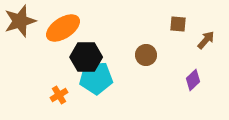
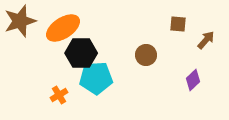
black hexagon: moved 5 px left, 4 px up
